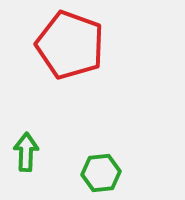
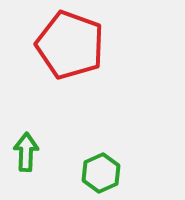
green hexagon: rotated 18 degrees counterclockwise
